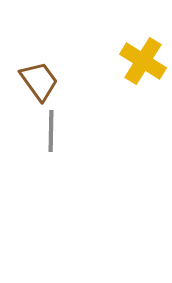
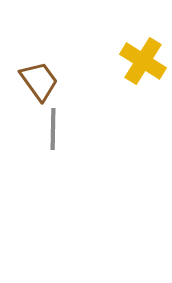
gray line: moved 2 px right, 2 px up
